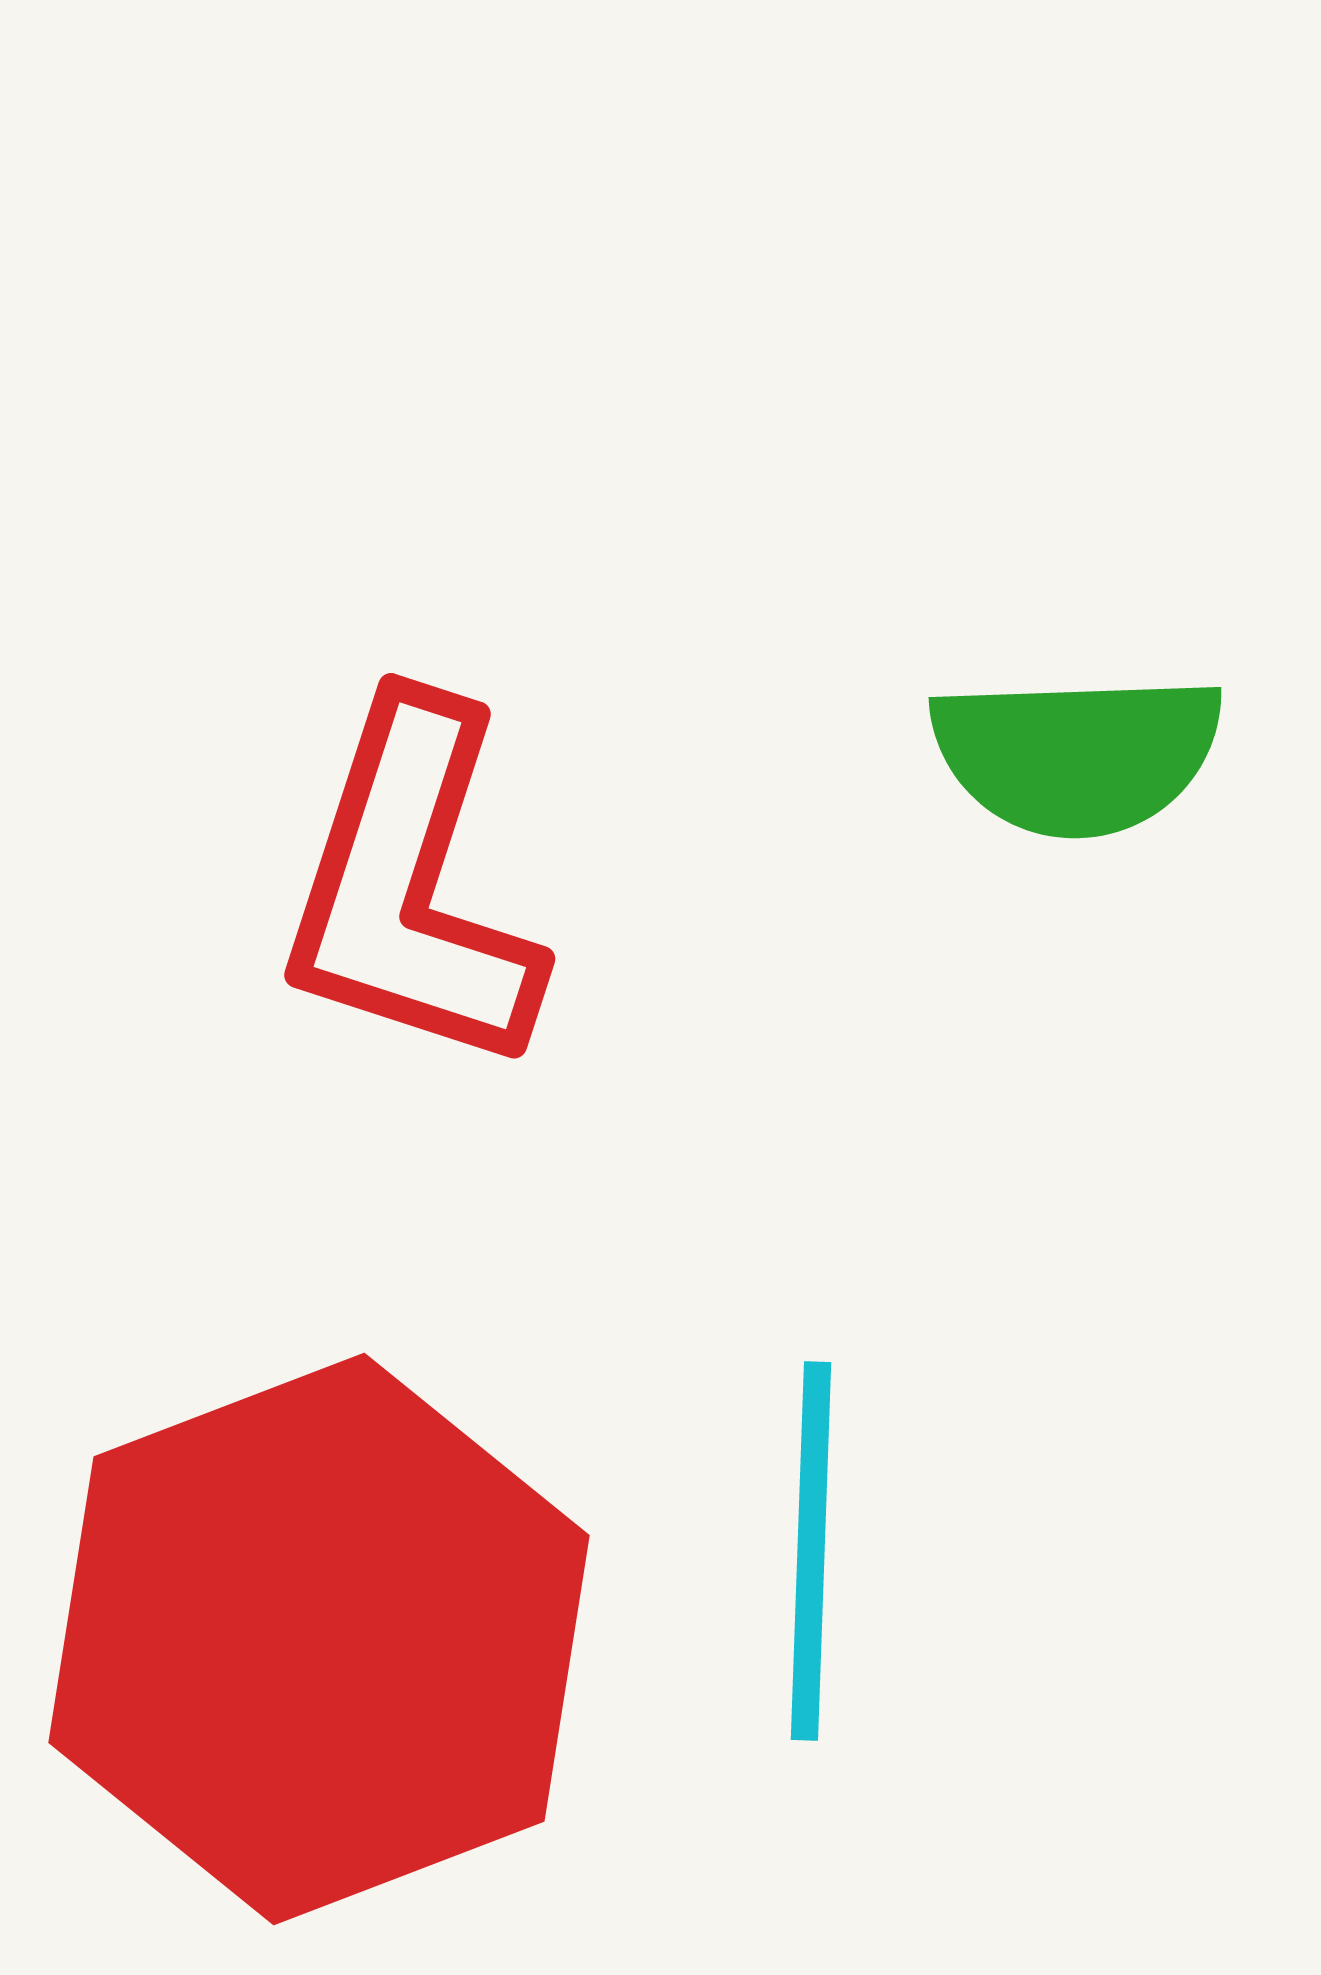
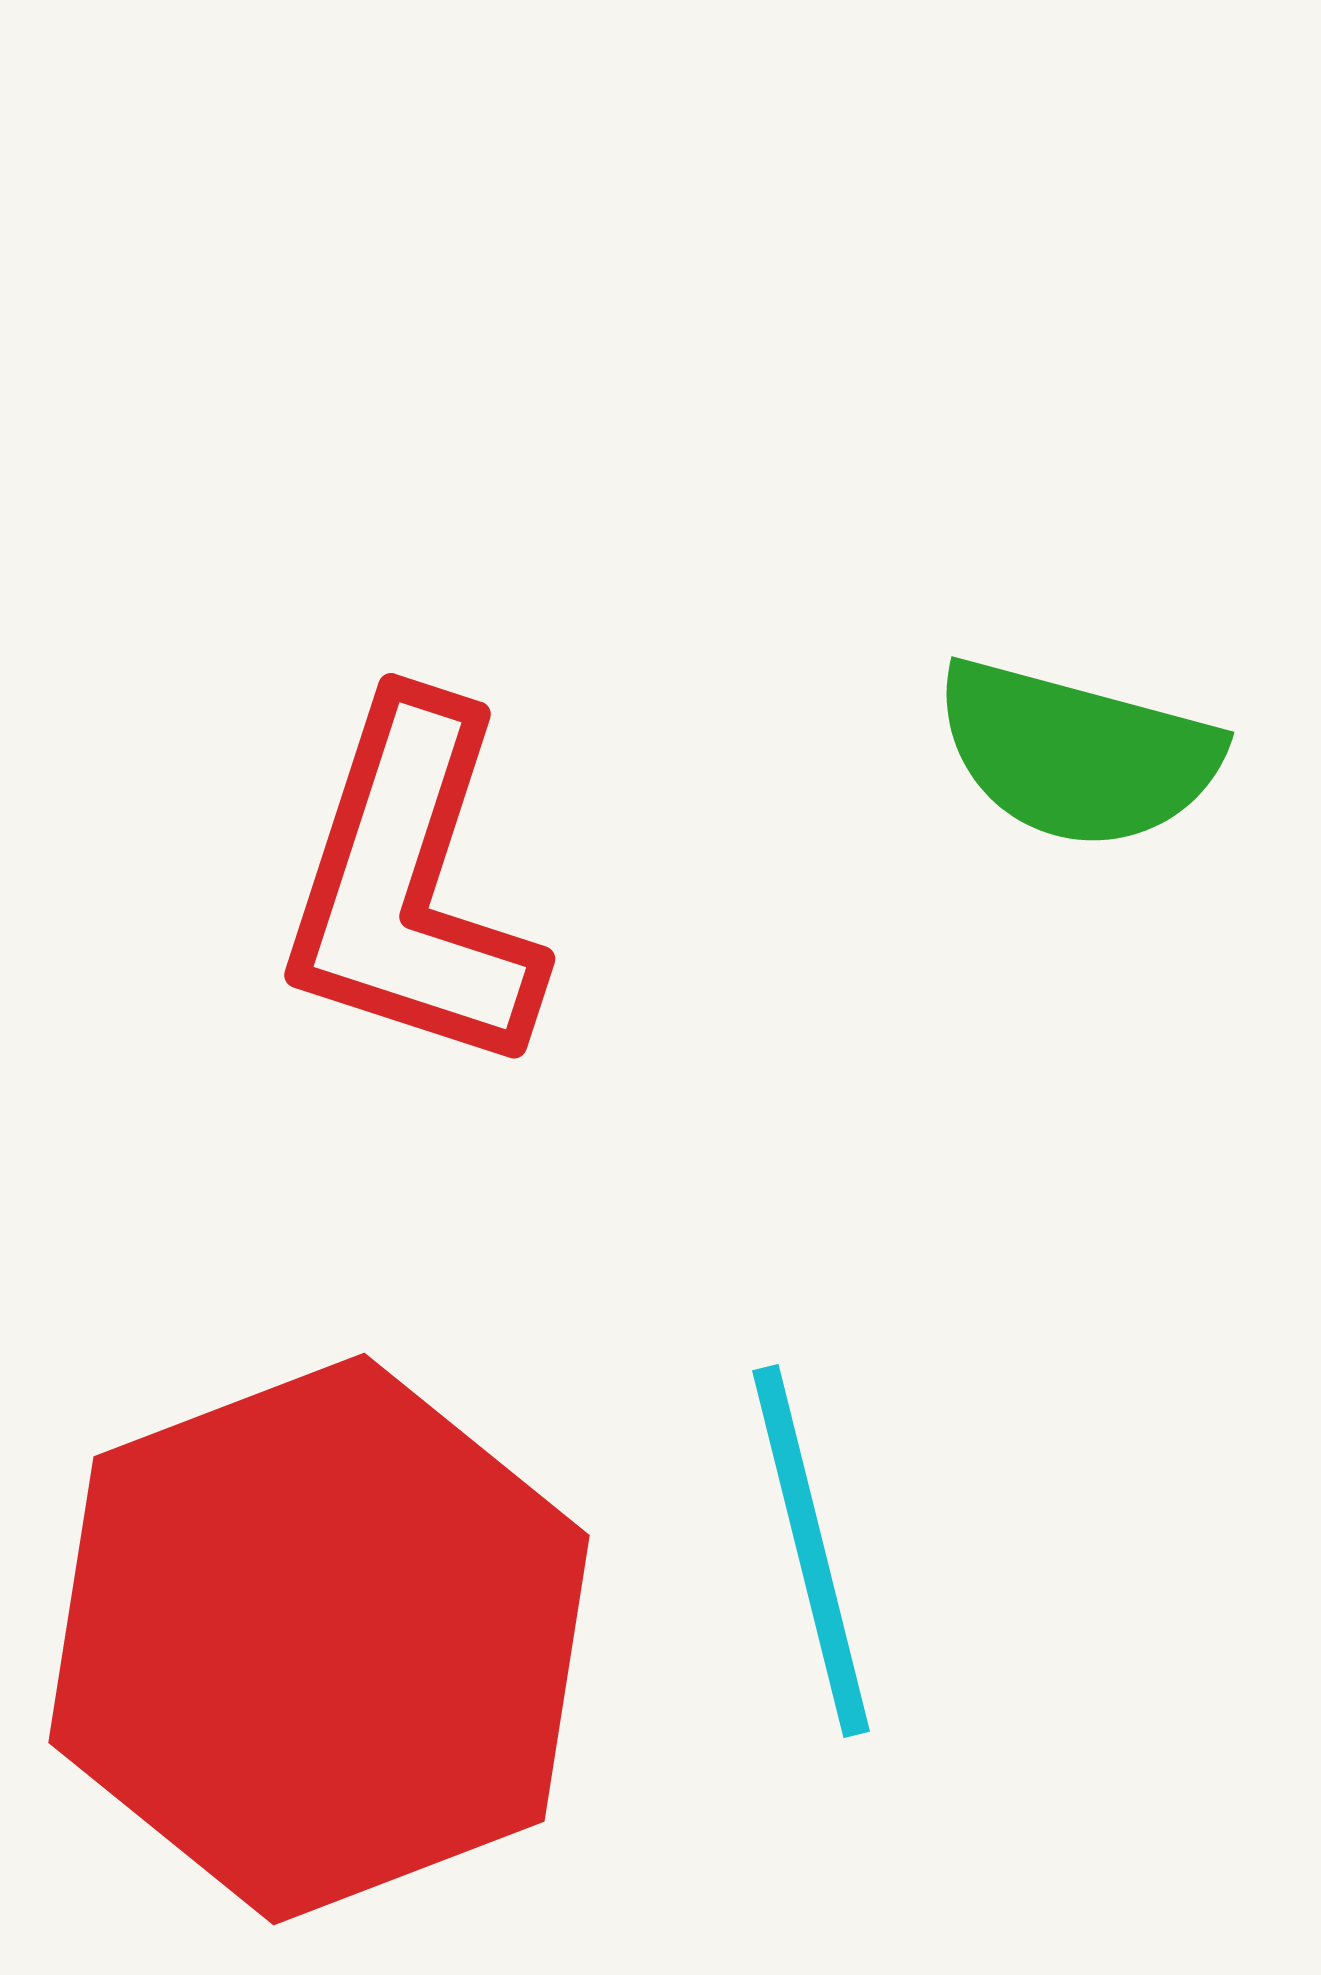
green semicircle: rotated 17 degrees clockwise
cyan line: rotated 16 degrees counterclockwise
